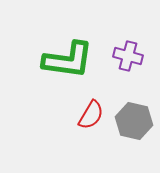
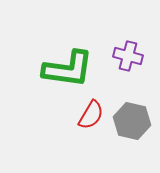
green L-shape: moved 9 px down
gray hexagon: moved 2 px left
